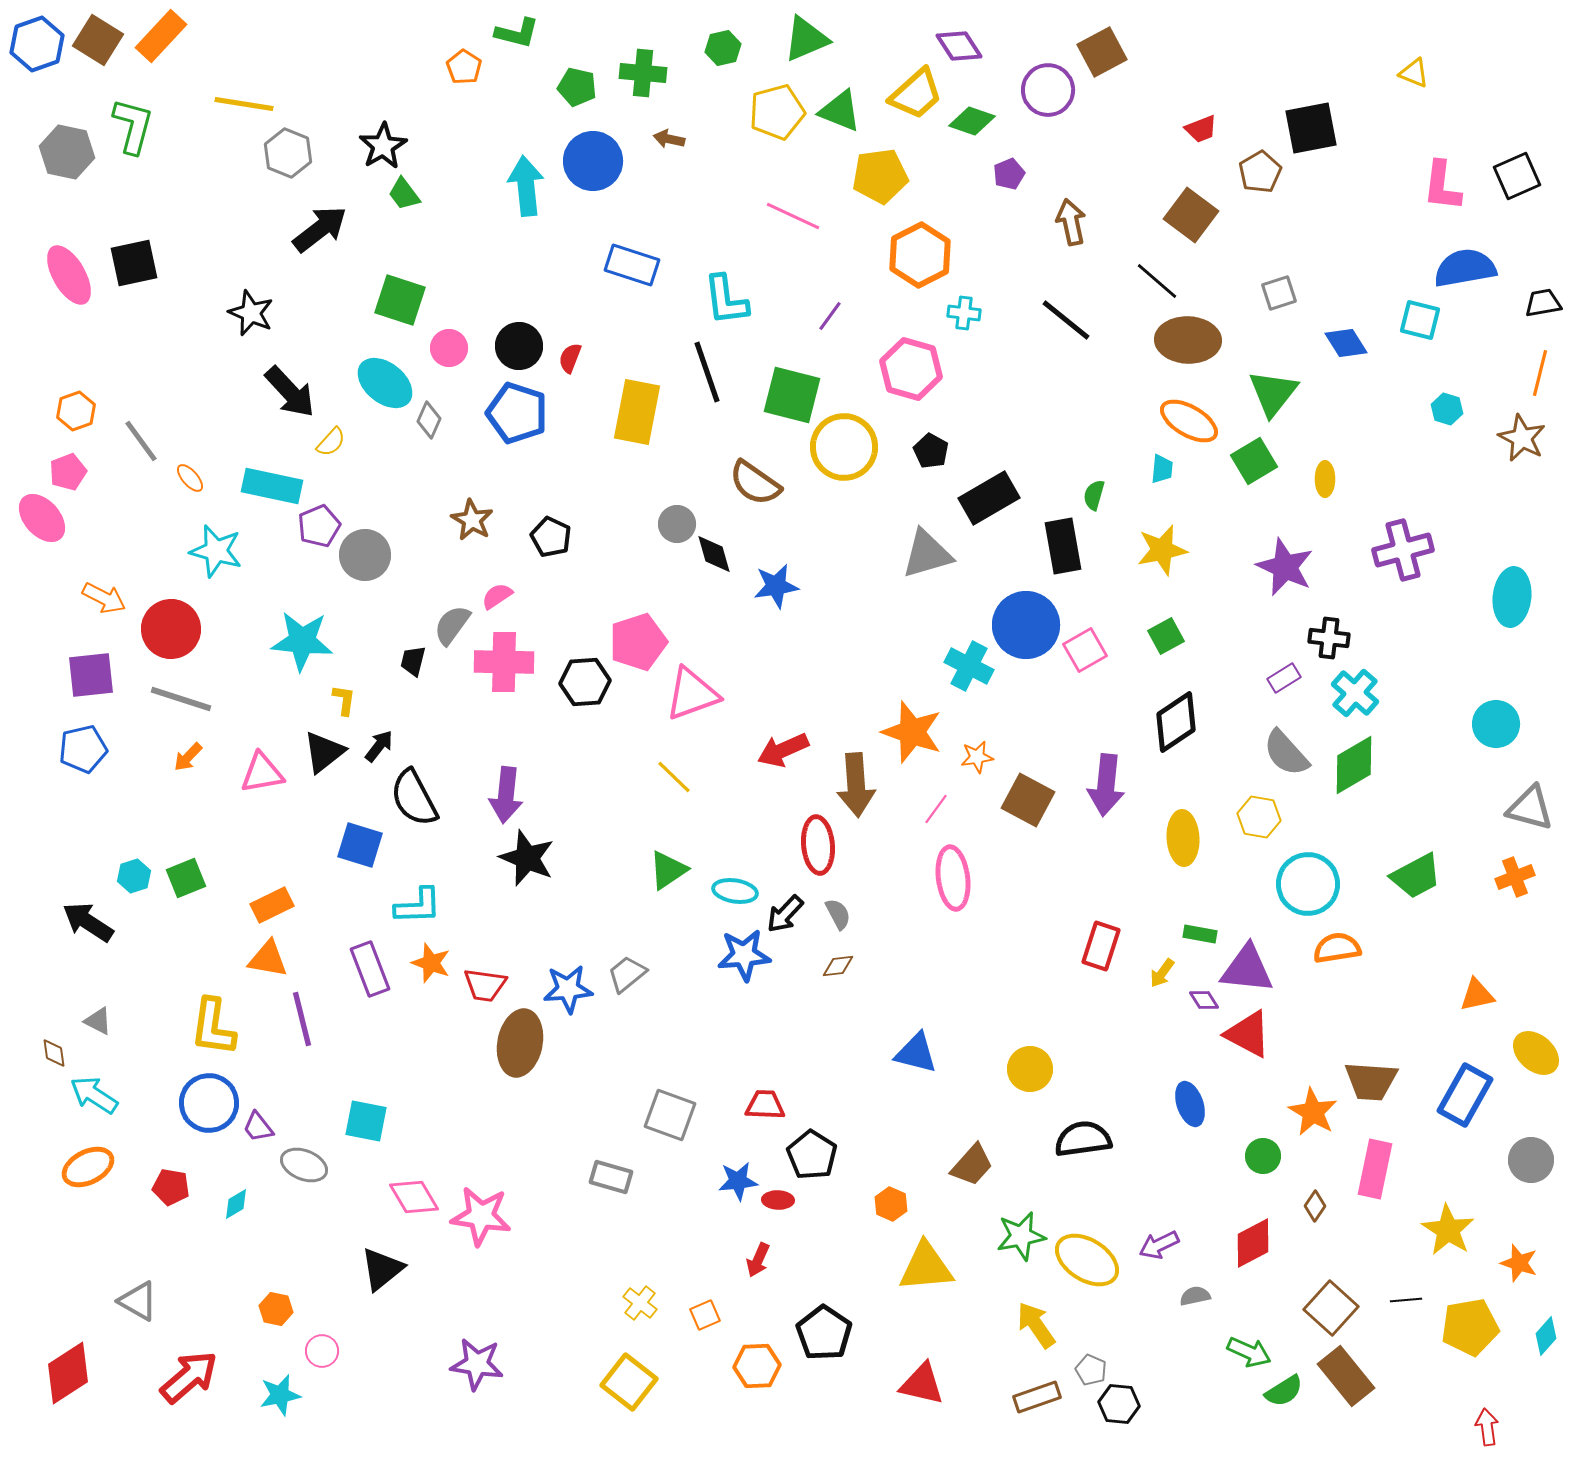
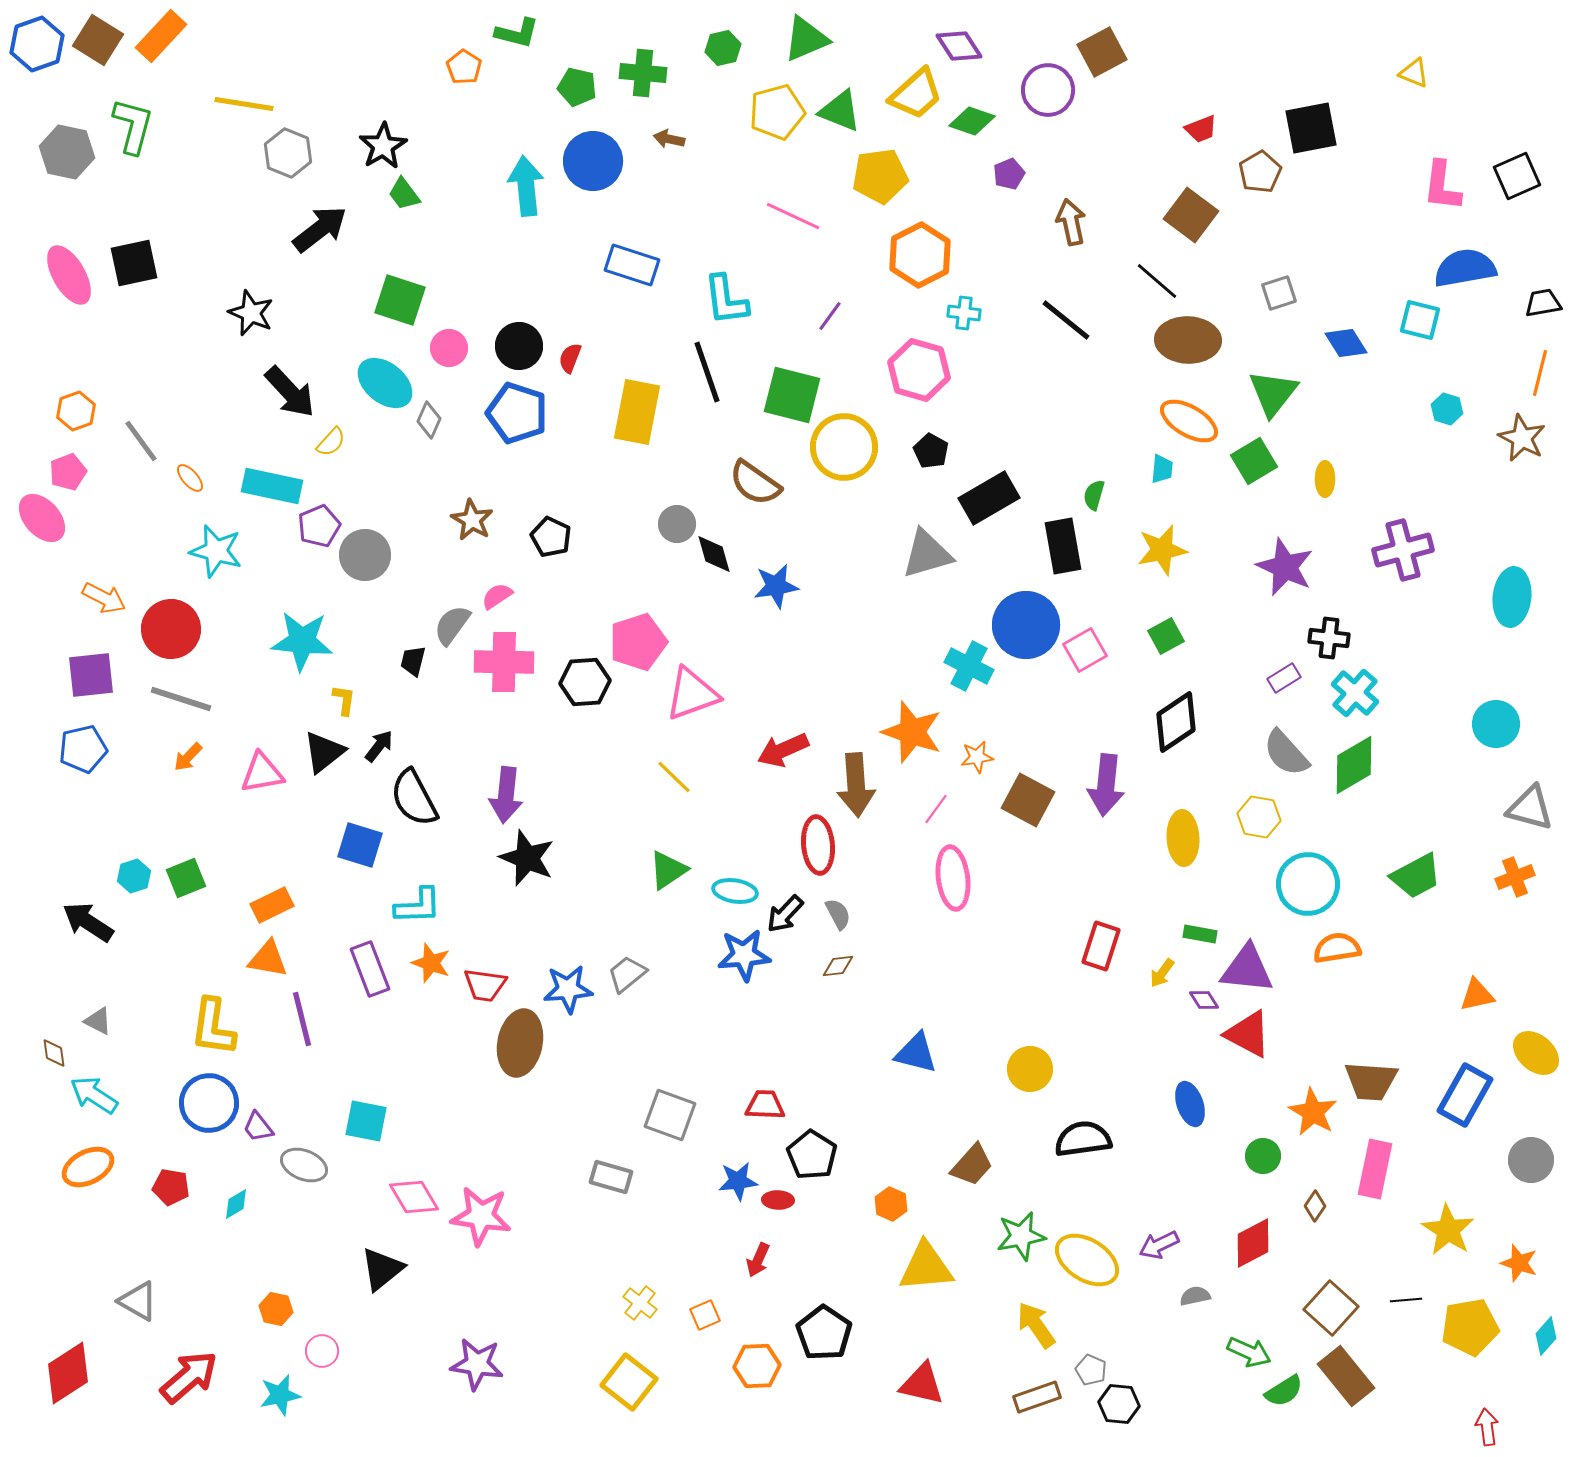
pink hexagon at (911, 369): moved 8 px right, 1 px down
